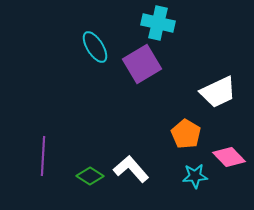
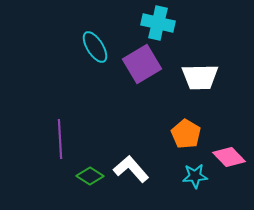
white trapezoid: moved 18 px left, 15 px up; rotated 24 degrees clockwise
purple line: moved 17 px right, 17 px up; rotated 6 degrees counterclockwise
